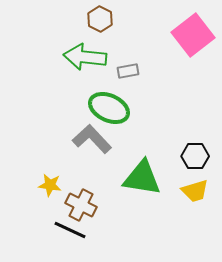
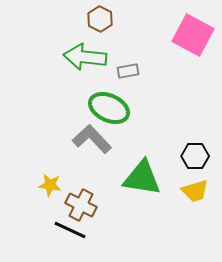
pink square: rotated 24 degrees counterclockwise
